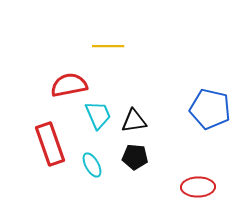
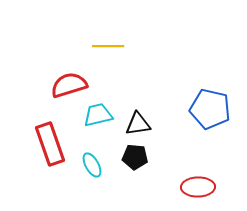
red semicircle: rotated 6 degrees counterclockwise
cyan trapezoid: rotated 80 degrees counterclockwise
black triangle: moved 4 px right, 3 px down
